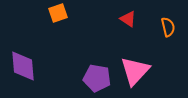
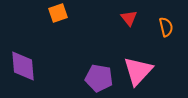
red triangle: moved 1 px right, 1 px up; rotated 18 degrees clockwise
orange semicircle: moved 2 px left
pink triangle: moved 3 px right
purple pentagon: moved 2 px right
